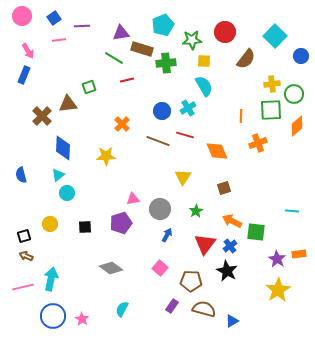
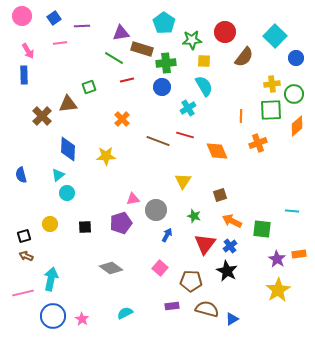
cyan pentagon at (163, 25): moved 1 px right, 2 px up; rotated 15 degrees counterclockwise
pink line at (59, 40): moved 1 px right, 3 px down
blue circle at (301, 56): moved 5 px left, 2 px down
brown semicircle at (246, 59): moved 2 px left, 2 px up
blue rectangle at (24, 75): rotated 24 degrees counterclockwise
blue circle at (162, 111): moved 24 px up
orange cross at (122, 124): moved 5 px up
blue diamond at (63, 148): moved 5 px right, 1 px down
yellow triangle at (183, 177): moved 4 px down
brown square at (224, 188): moved 4 px left, 7 px down
gray circle at (160, 209): moved 4 px left, 1 px down
green star at (196, 211): moved 2 px left, 5 px down; rotated 24 degrees counterclockwise
green square at (256, 232): moved 6 px right, 3 px up
pink line at (23, 287): moved 6 px down
purple rectangle at (172, 306): rotated 48 degrees clockwise
cyan semicircle at (122, 309): moved 3 px right, 4 px down; rotated 35 degrees clockwise
brown semicircle at (204, 309): moved 3 px right
blue triangle at (232, 321): moved 2 px up
